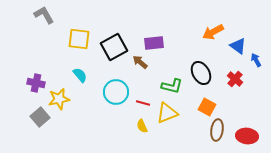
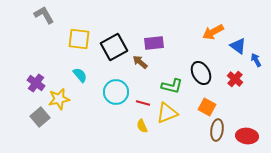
purple cross: rotated 24 degrees clockwise
